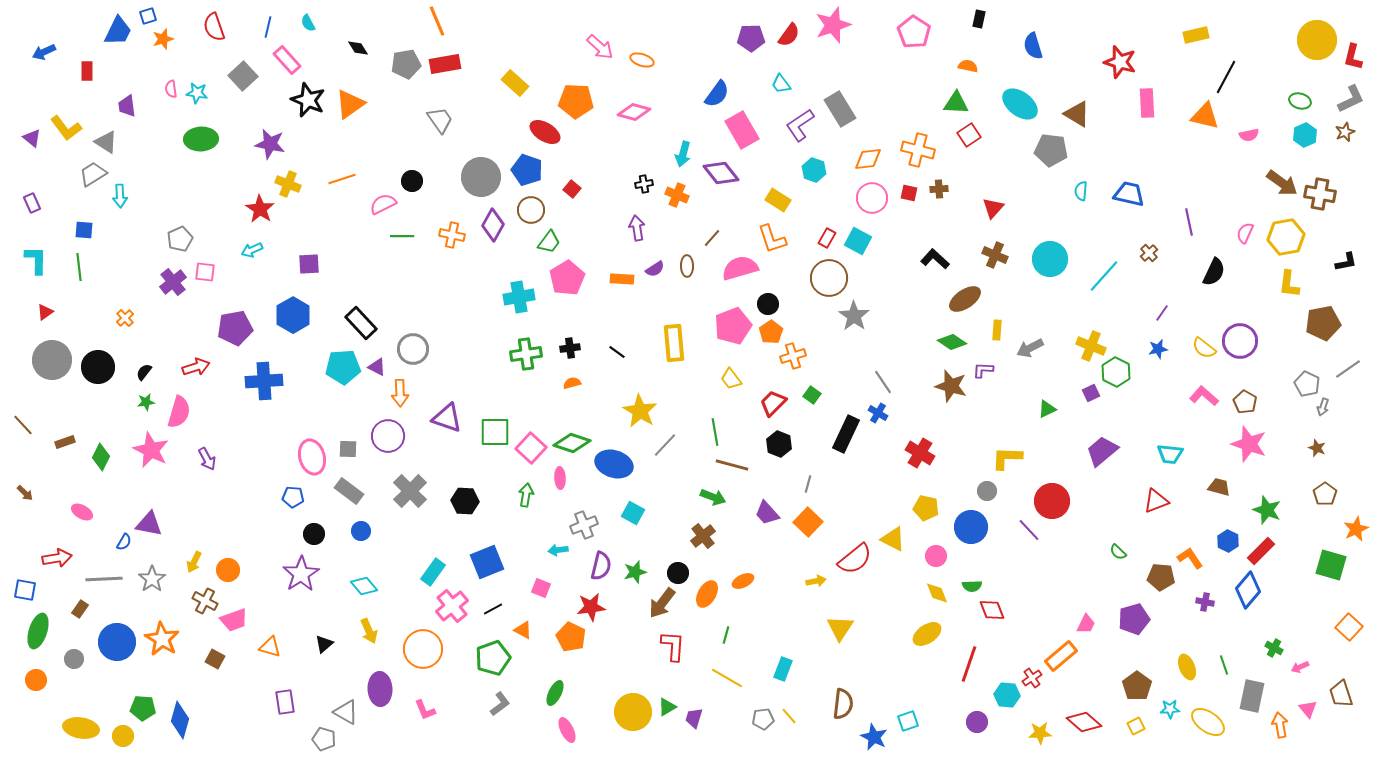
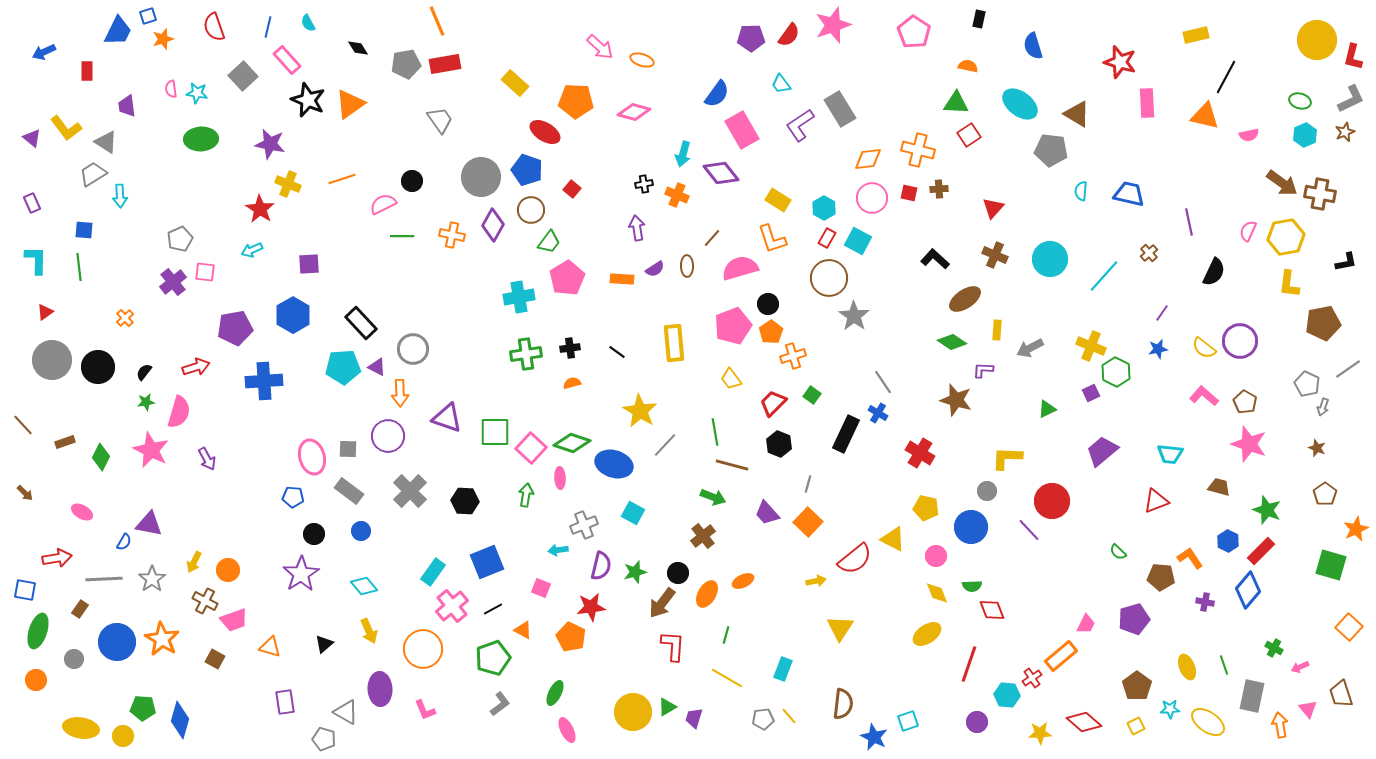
cyan hexagon at (814, 170): moved 10 px right, 38 px down; rotated 10 degrees clockwise
pink semicircle at (1245, 233): moved 3 px right, 2 px up
brown star at (951, 386): moved 5 px right, 14 px down
